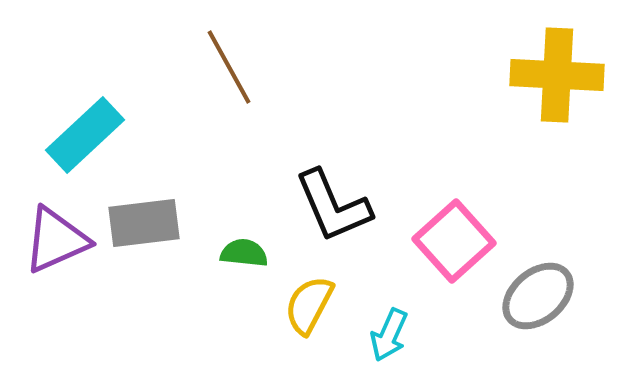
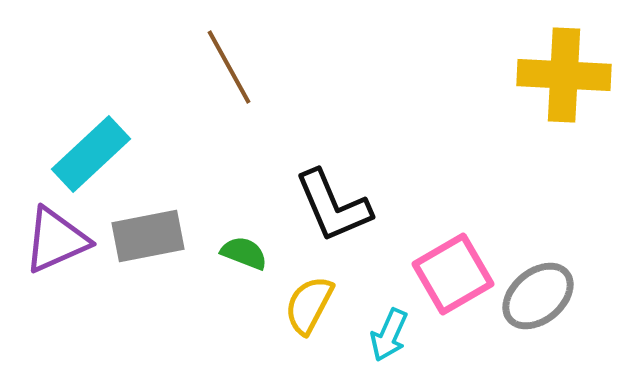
yellow cross: moved 7 px right
cyan rectangle: moved 6 px right, 19 px down
gray rectangle: moved 4 px right, 13 px down; rotated 4 degrees counterclockwise
pink square: moved 1 px left, 33 px down; rotated 12 degrees clockwise
green semicircle: rotated 15 degrees clockwise
